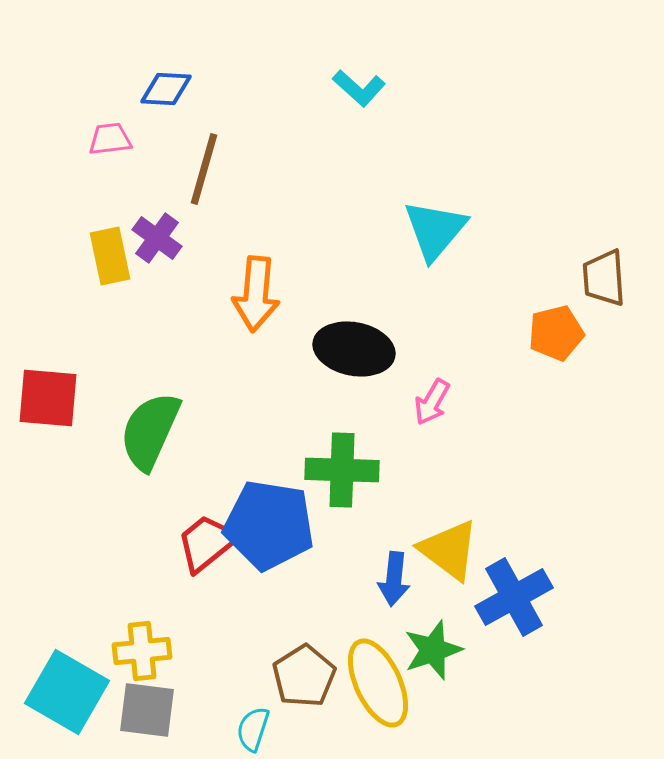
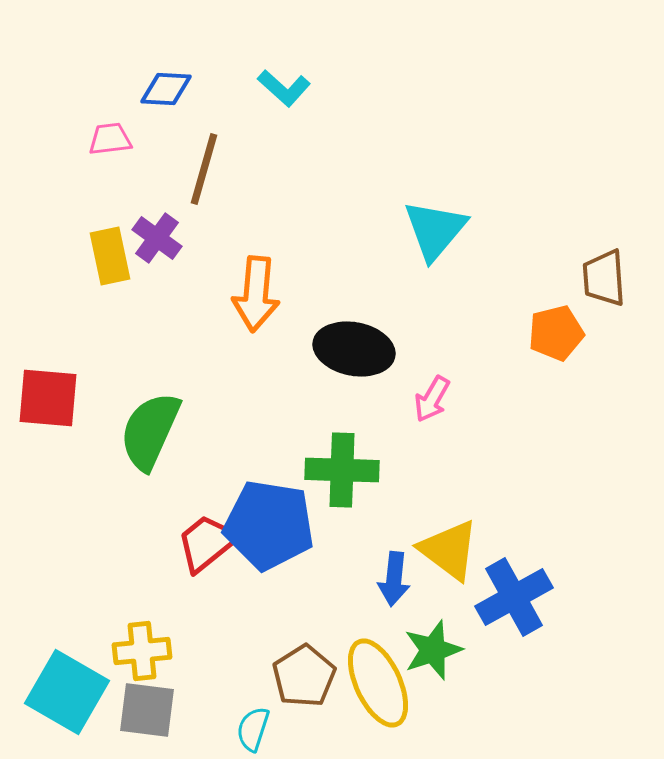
cyan L-shape: moved 75 px left
pink arrow: moved 3 px up
